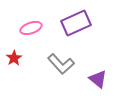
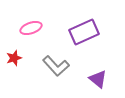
purple rectangle: moved 8 px right, 9 px down
red star: rotated 14 degrees clockwise
gray L-shape: moved 5 px left, 2 px down
